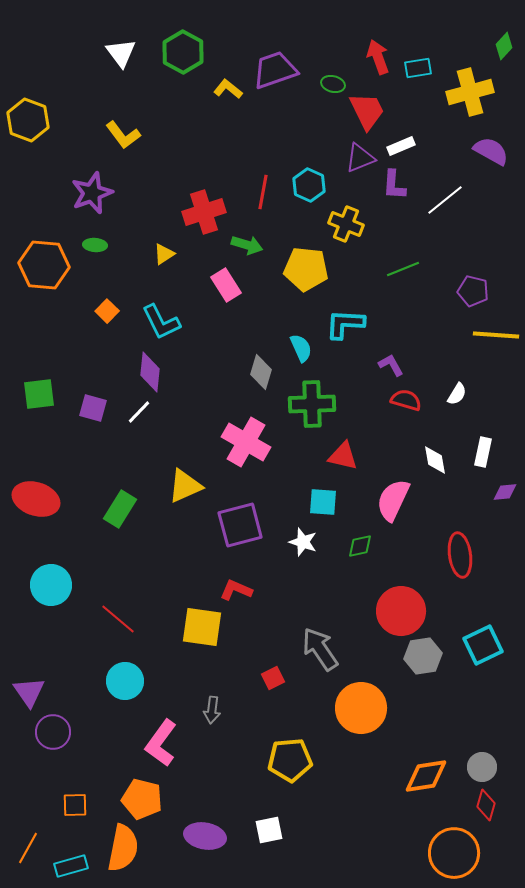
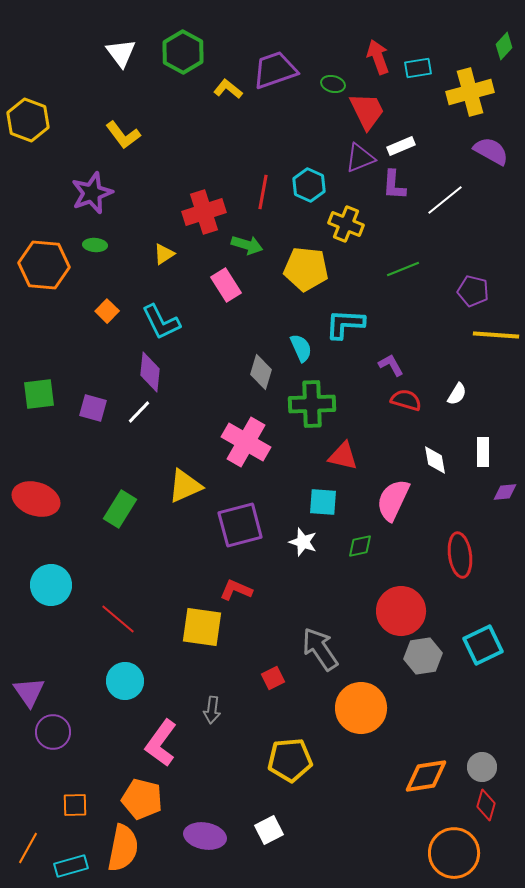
white rectangle at (483, 452): rotated 12 degrees counterclockwise
white square at (269, 830): rotated 16 degrees counterclockwise
